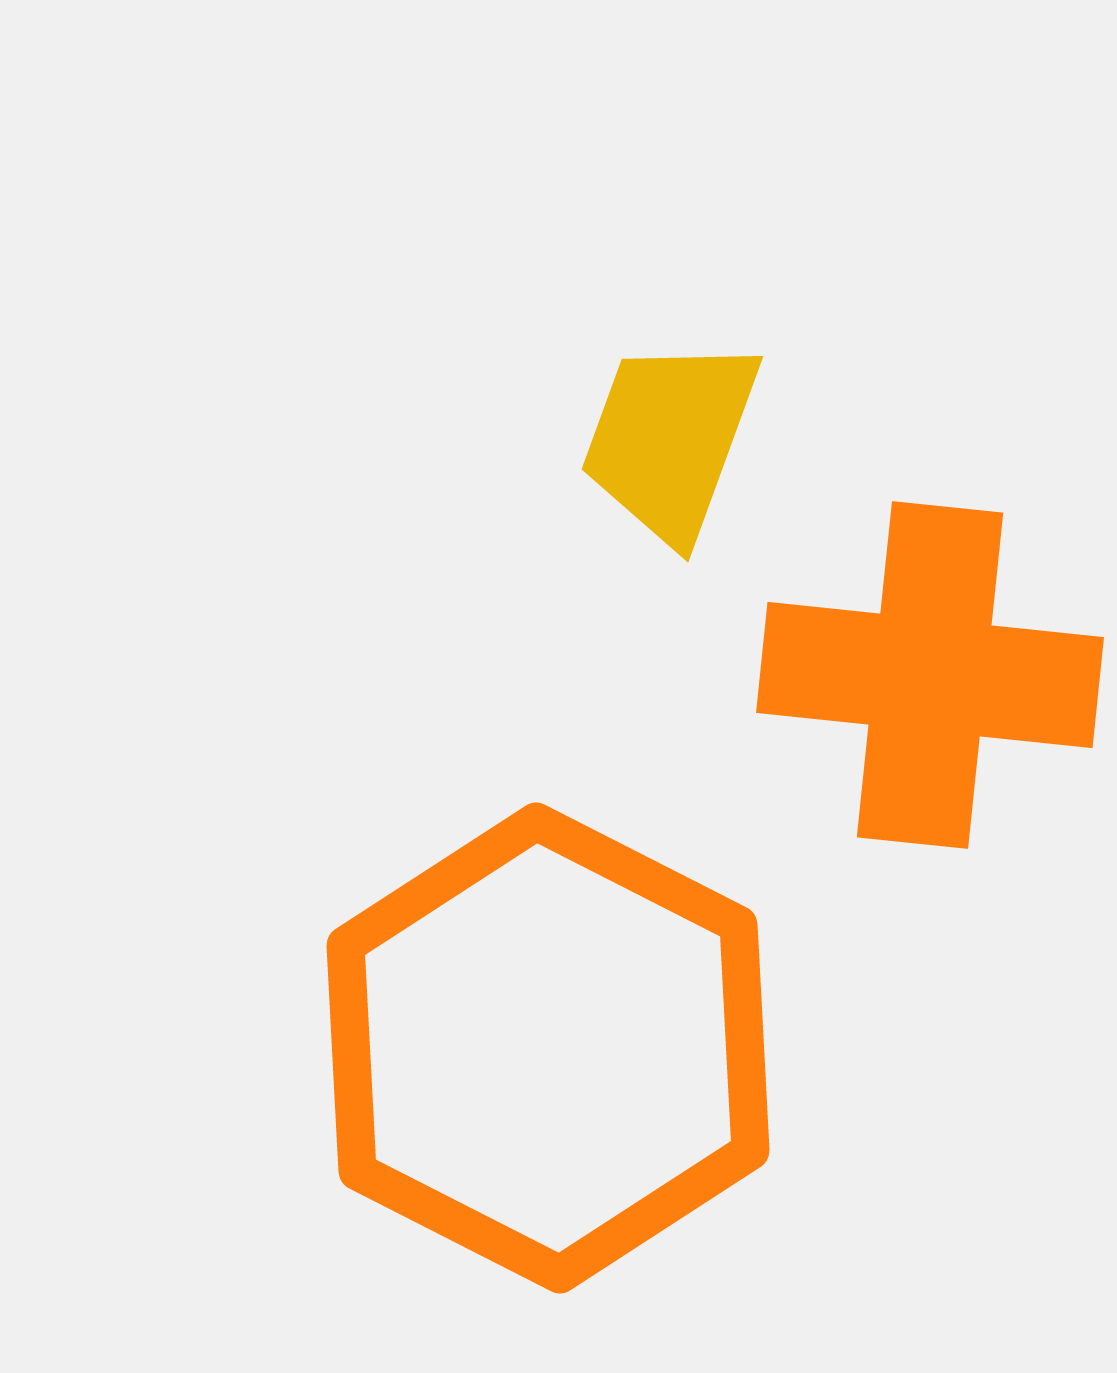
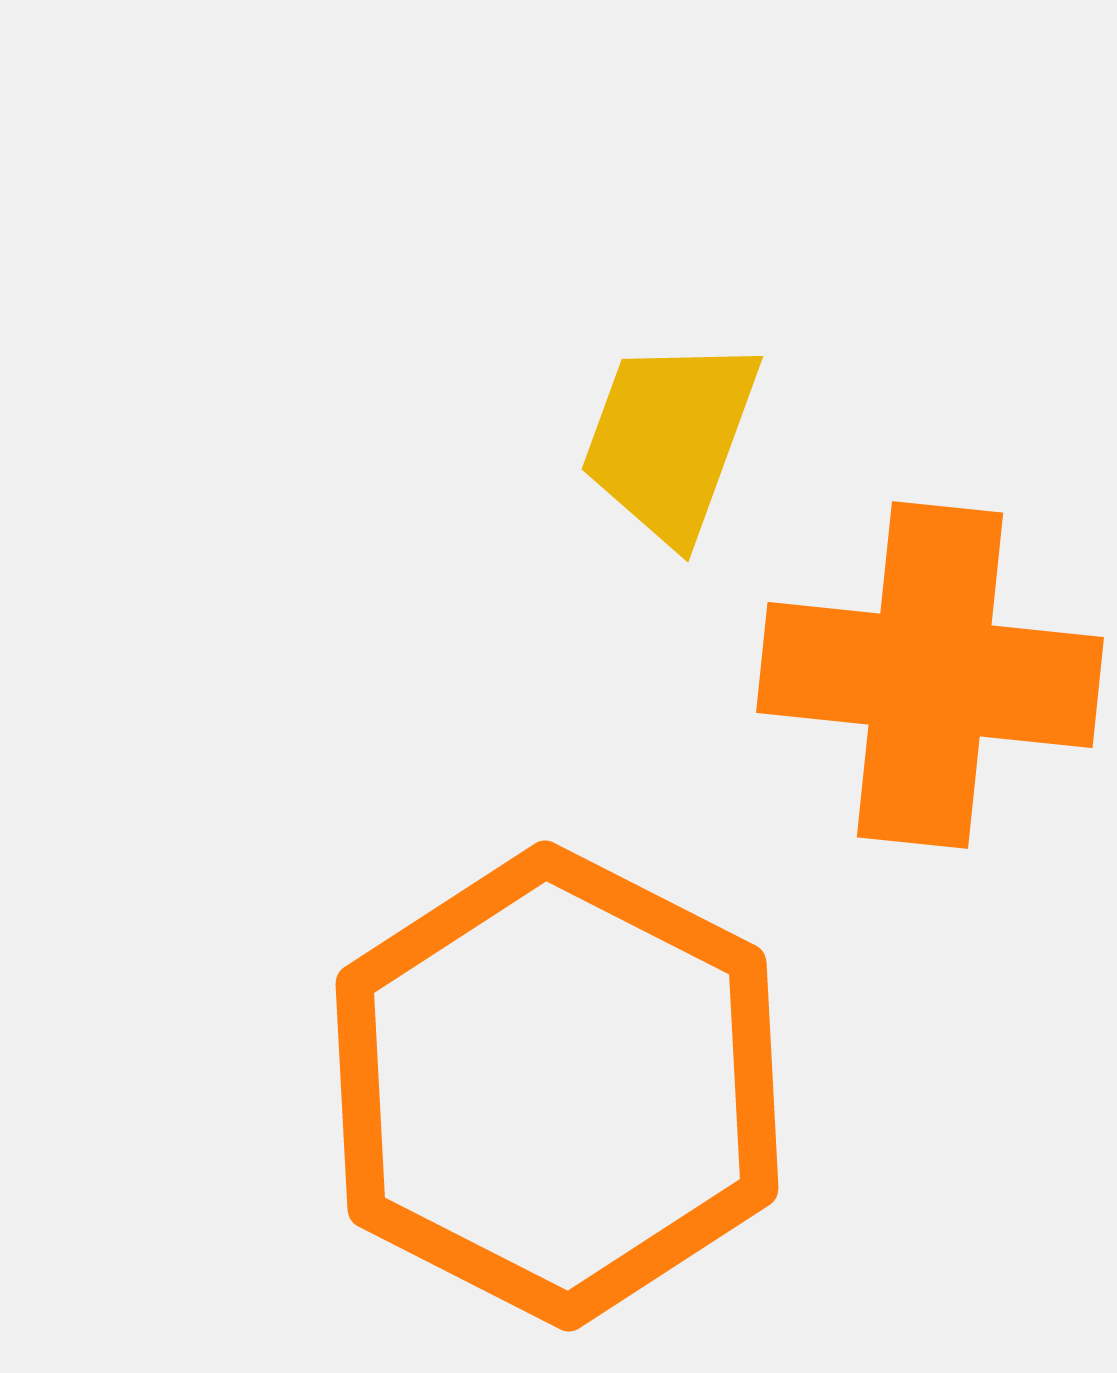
orange hexagon: moved 9 px right, 38 px down
